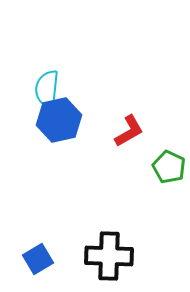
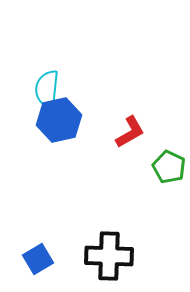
red L-shape: moved 1 px right, 1 px down
